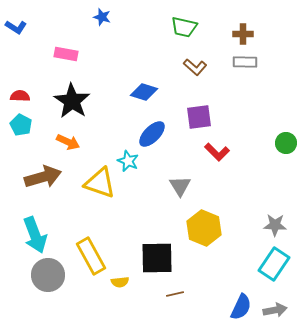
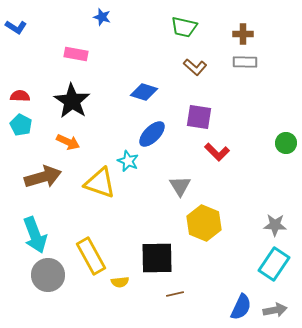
pink rectangle: moved 10 px right
purple square: rotated 16 degrees clockwise
yellow hexagon: moved 5 px up
